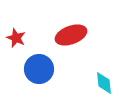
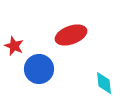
red star: moved 2 px left, 8 px down
